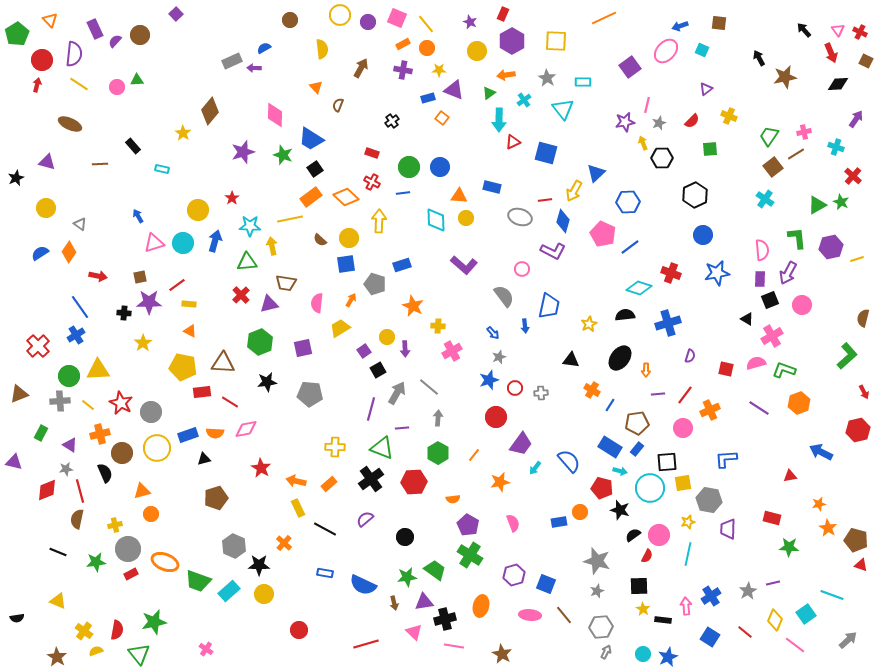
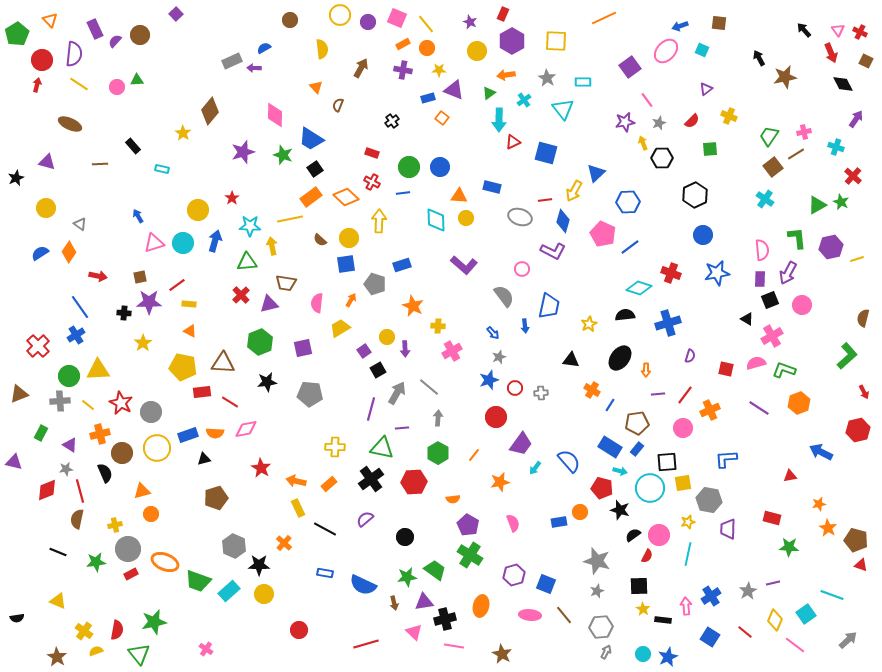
black diamond at (838, 84): moved 5 px right; rotated 65 degrees clockwise
pink line at (647, 105): moved 5 px up; rotated 49 degrees counterclockwise
green triangle at (382, 448): rotated 10 degrees counterclockwise
